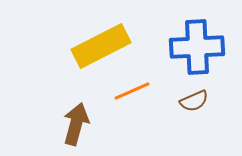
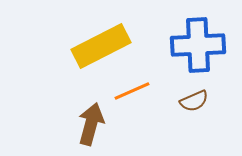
blue cross: moved 1 px right, 2 px up
brown arrow: moved 15 px right
